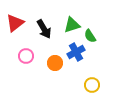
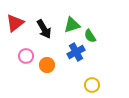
orange circle: moved 8 px left, 2 px down
